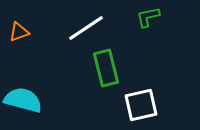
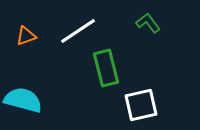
green L-shape: moved 6 px down; rotated 65 degrees clockwise
white line: moved 8 px left, 3 px down
orange triangle: moved 7 px right, 4 px down
